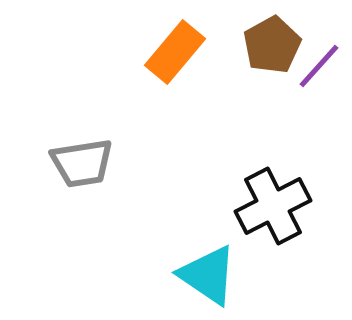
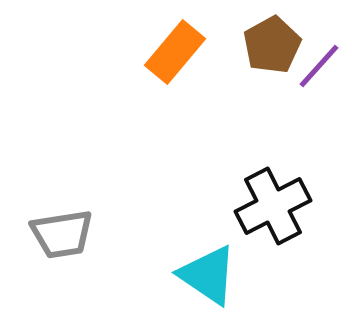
gray trapezoid: moved 20 px left, 71 px down
